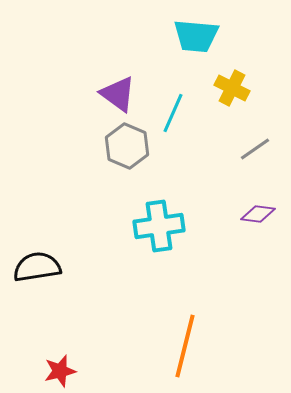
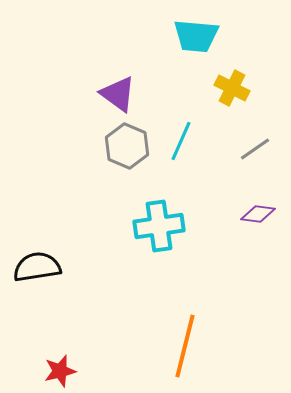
cyan line: moved 8 px right, 28 px down
